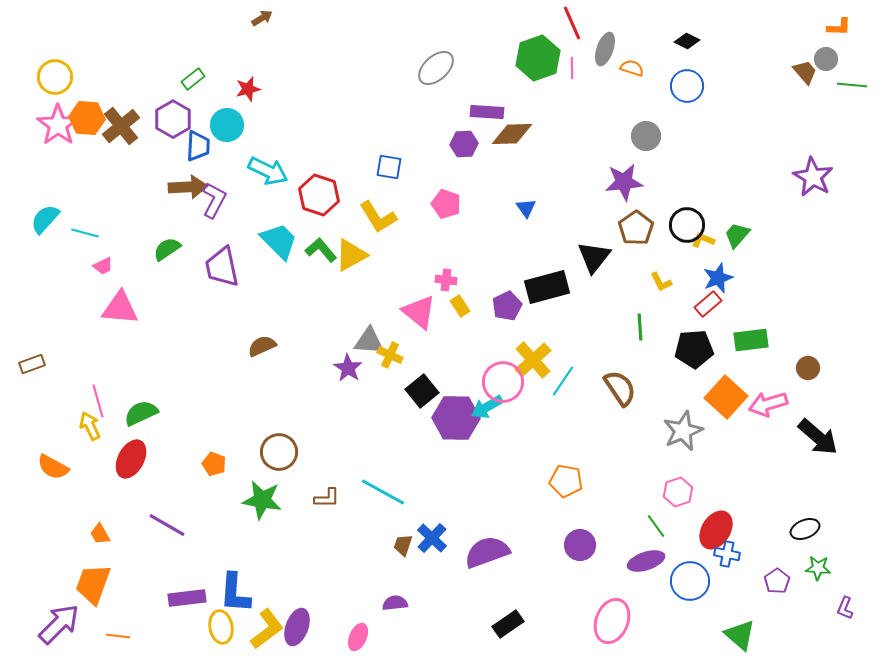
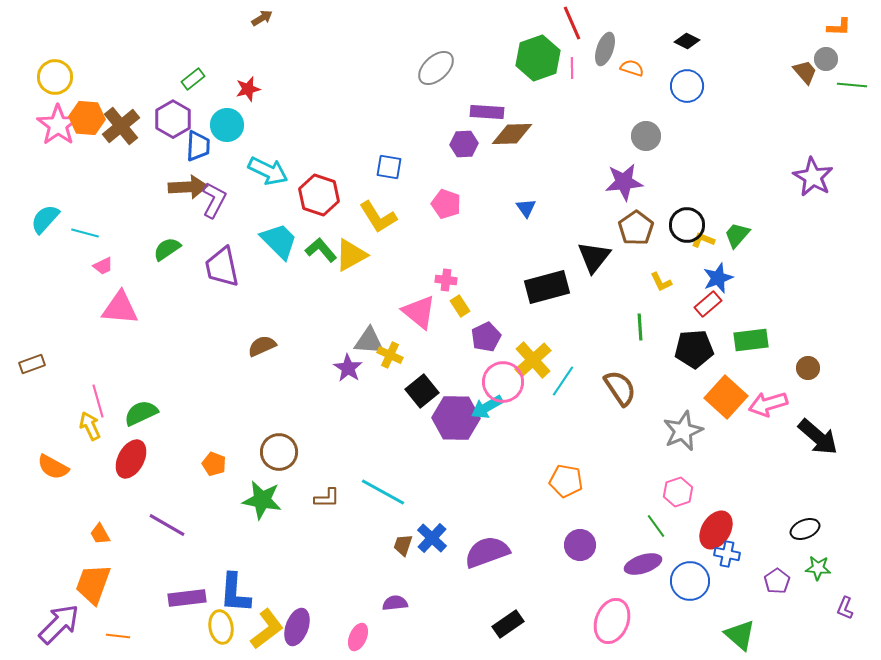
purple pentagon at (507, 306): moved 21 px left, 31 px down
purple ellipse at (646, 561): moved 3 px left, 3 px down
